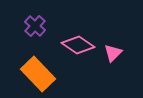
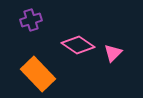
purple cross: moved 4 px left, 6 px up; rotated 30 degrees clockwise
